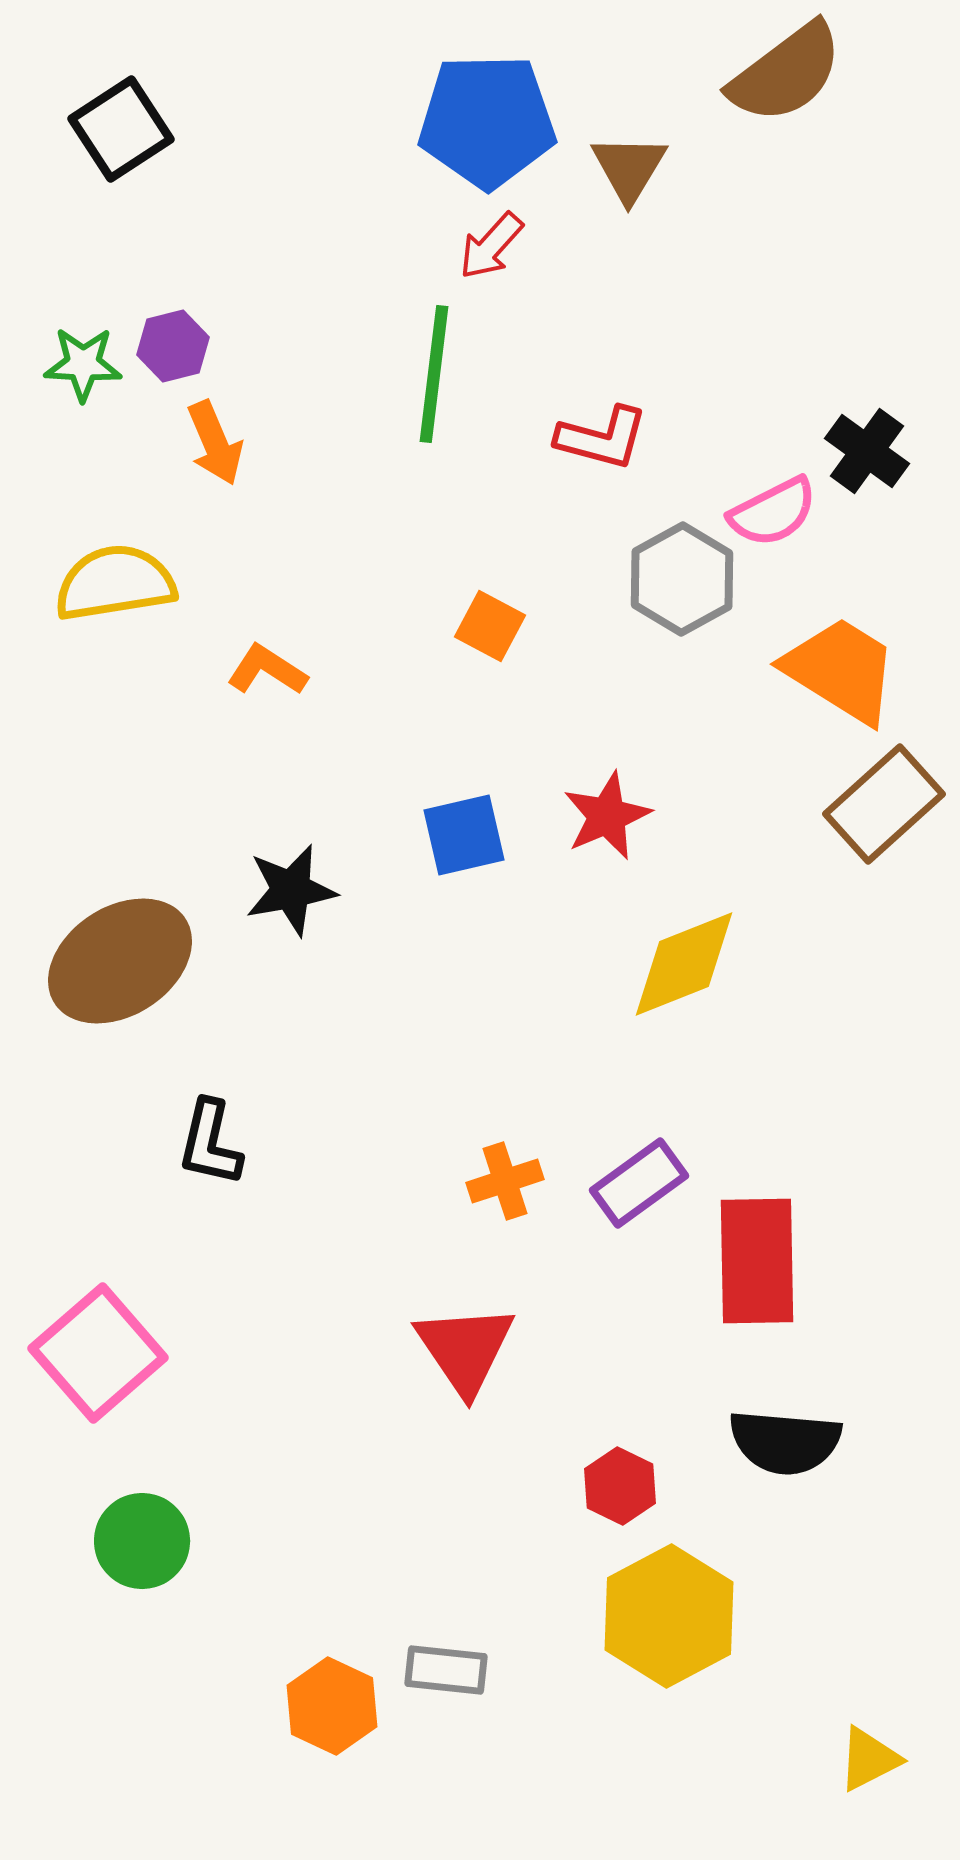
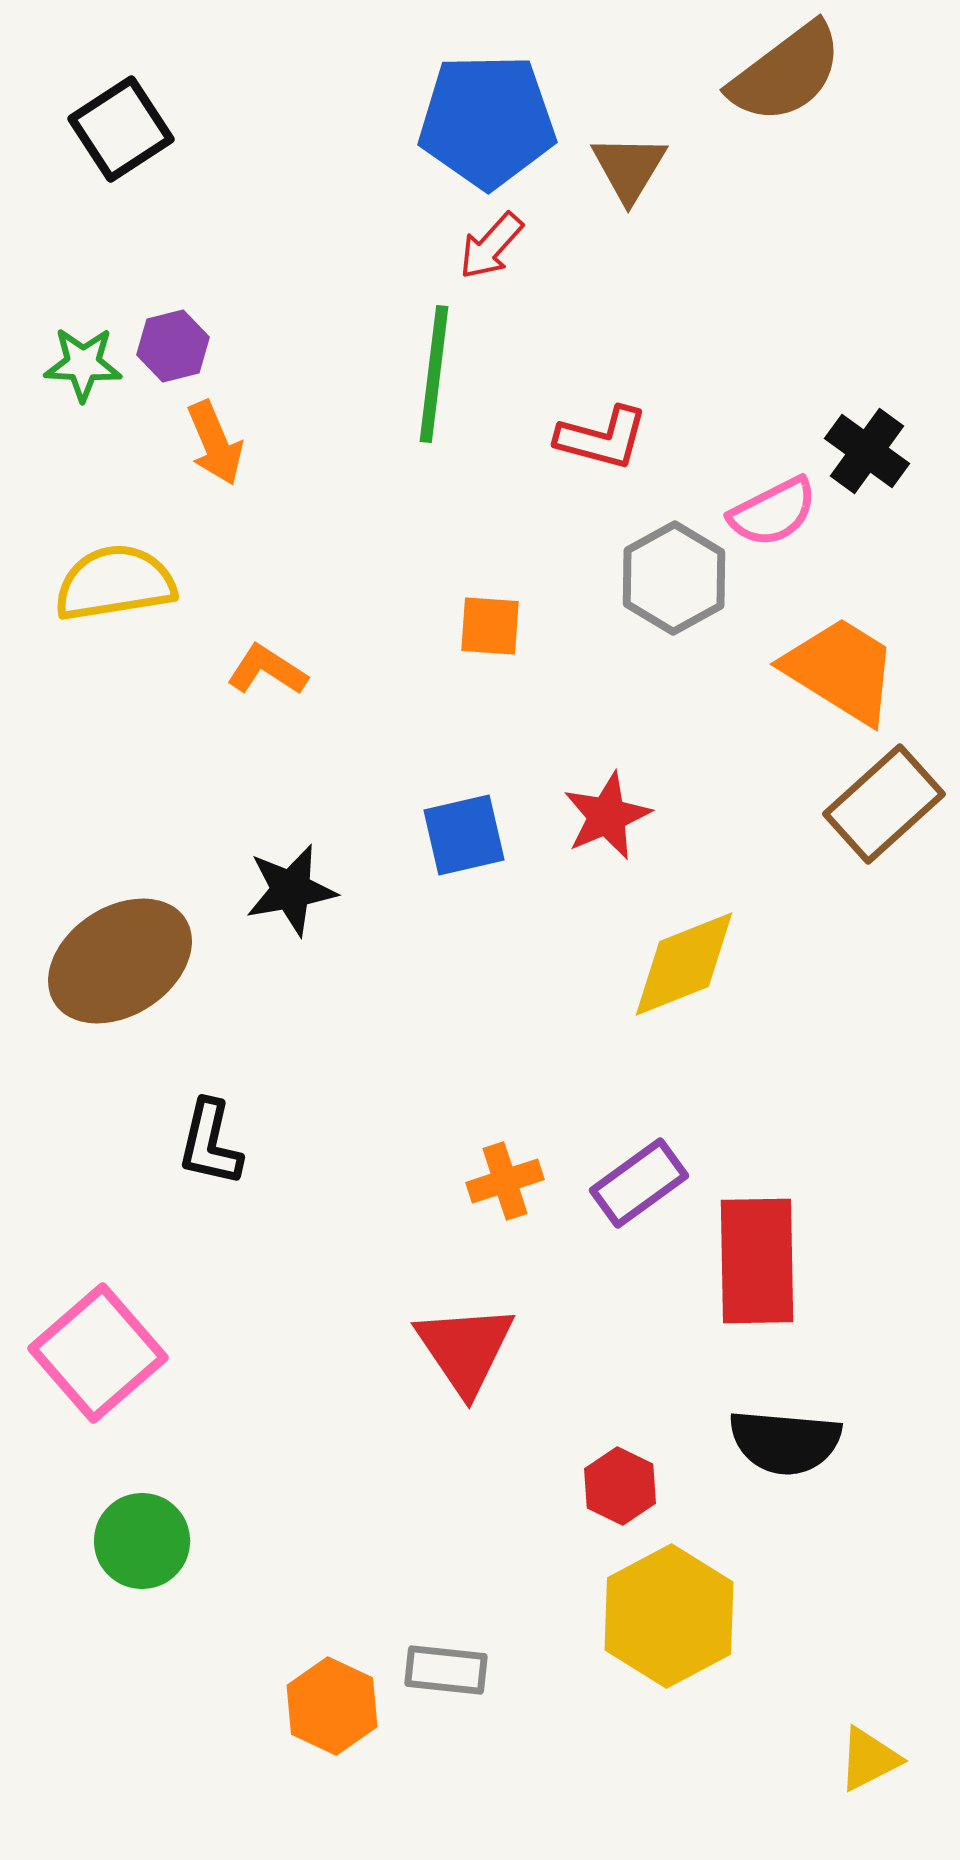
gray hexagon: moved 8 px left, 1 px up
orange square: rotated 24 degrees counterclockwise
